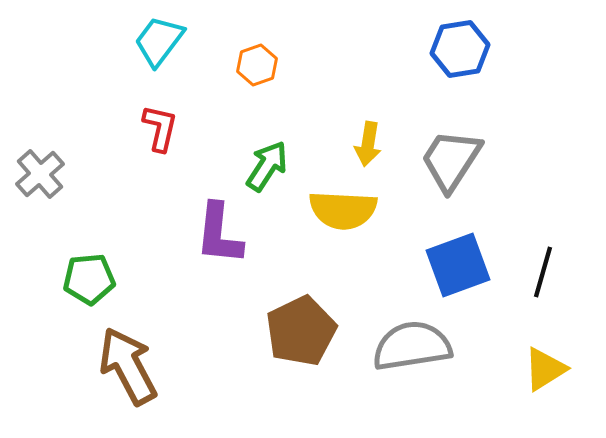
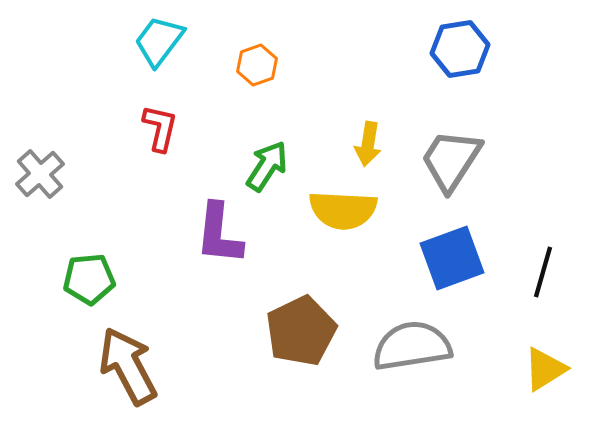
blue square: moved 6 px left, 7 px up
